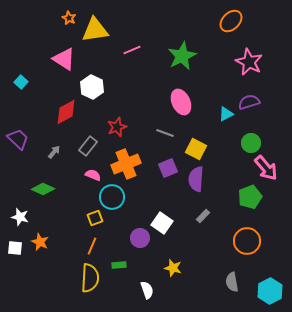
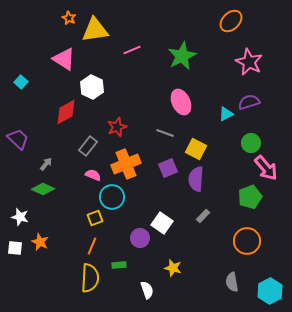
gray arrow at (54, 152): moved 8 px left, 12 px down
